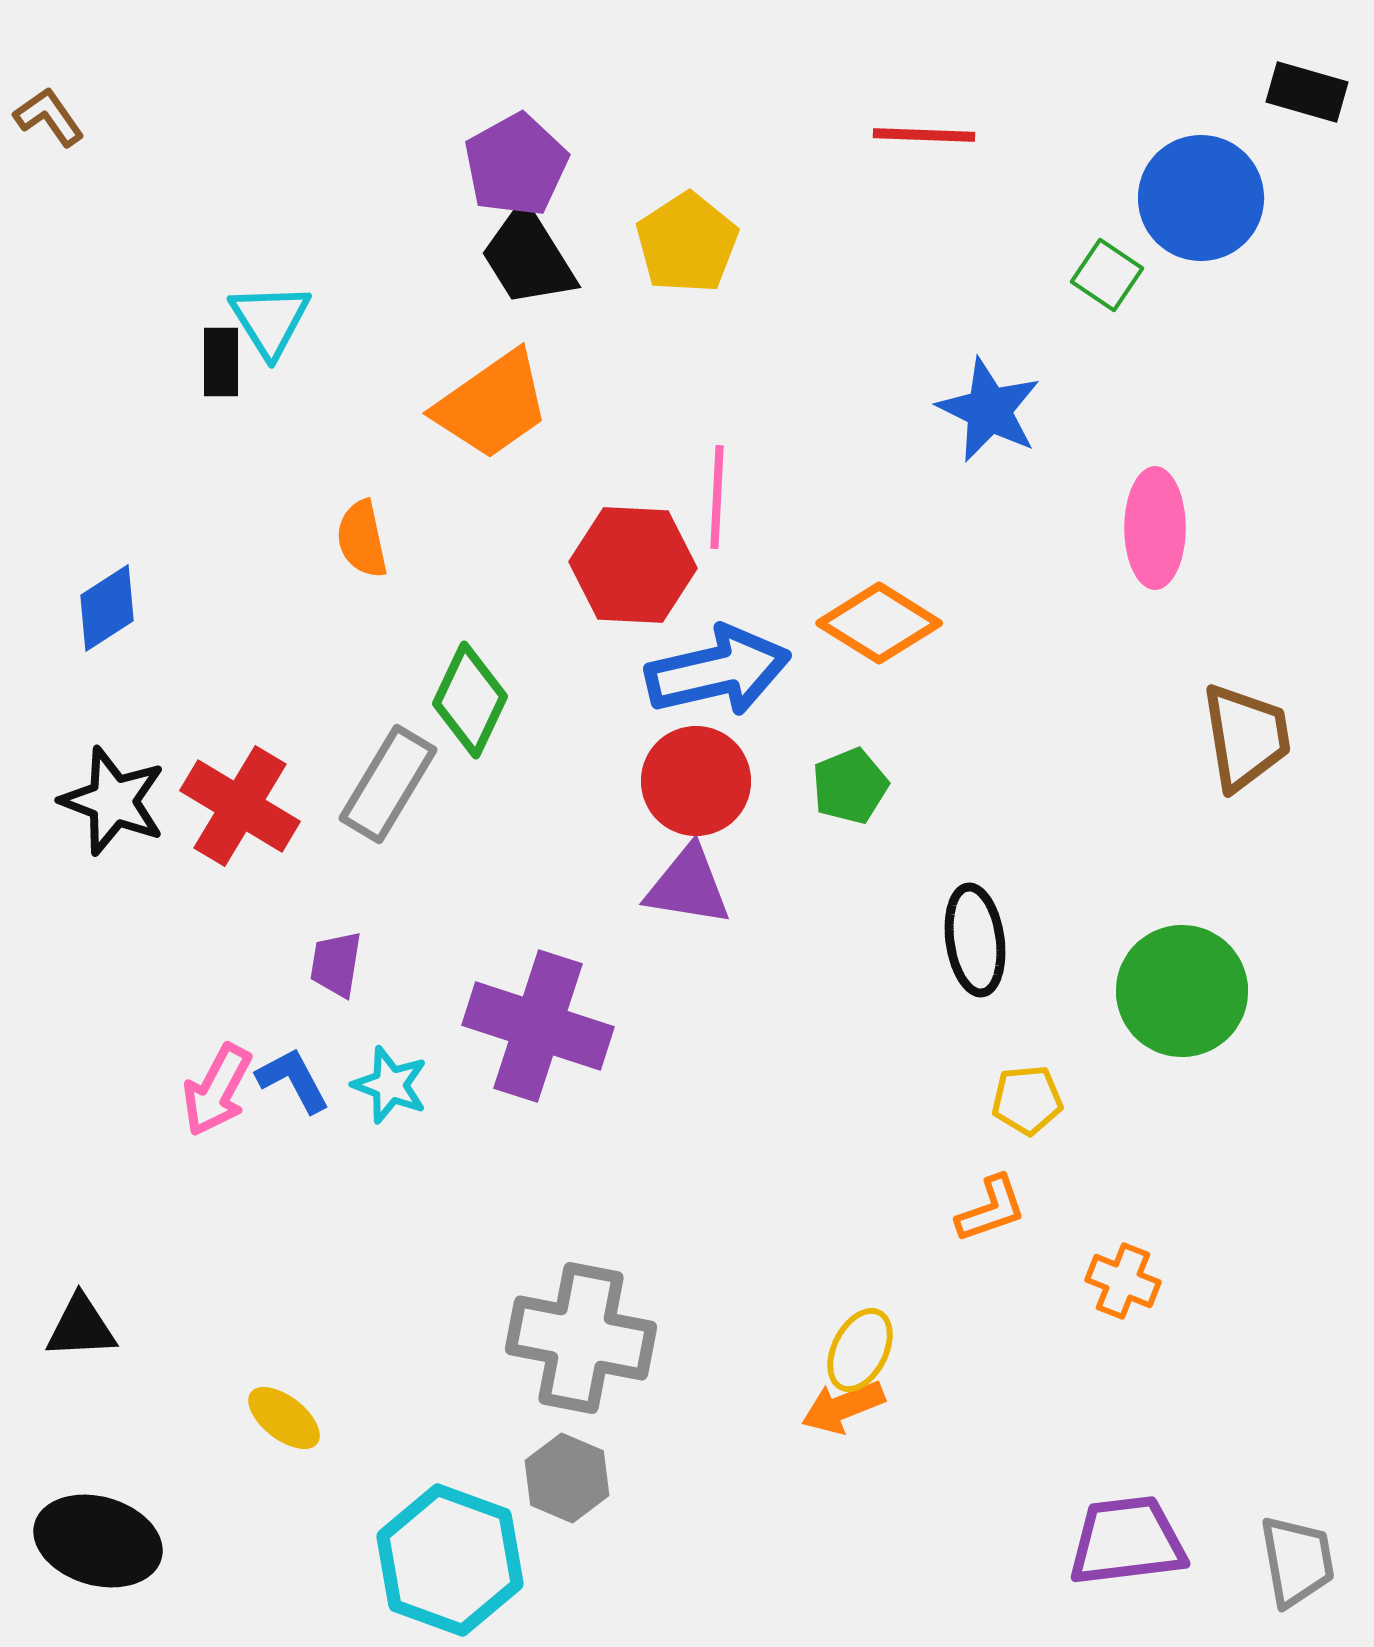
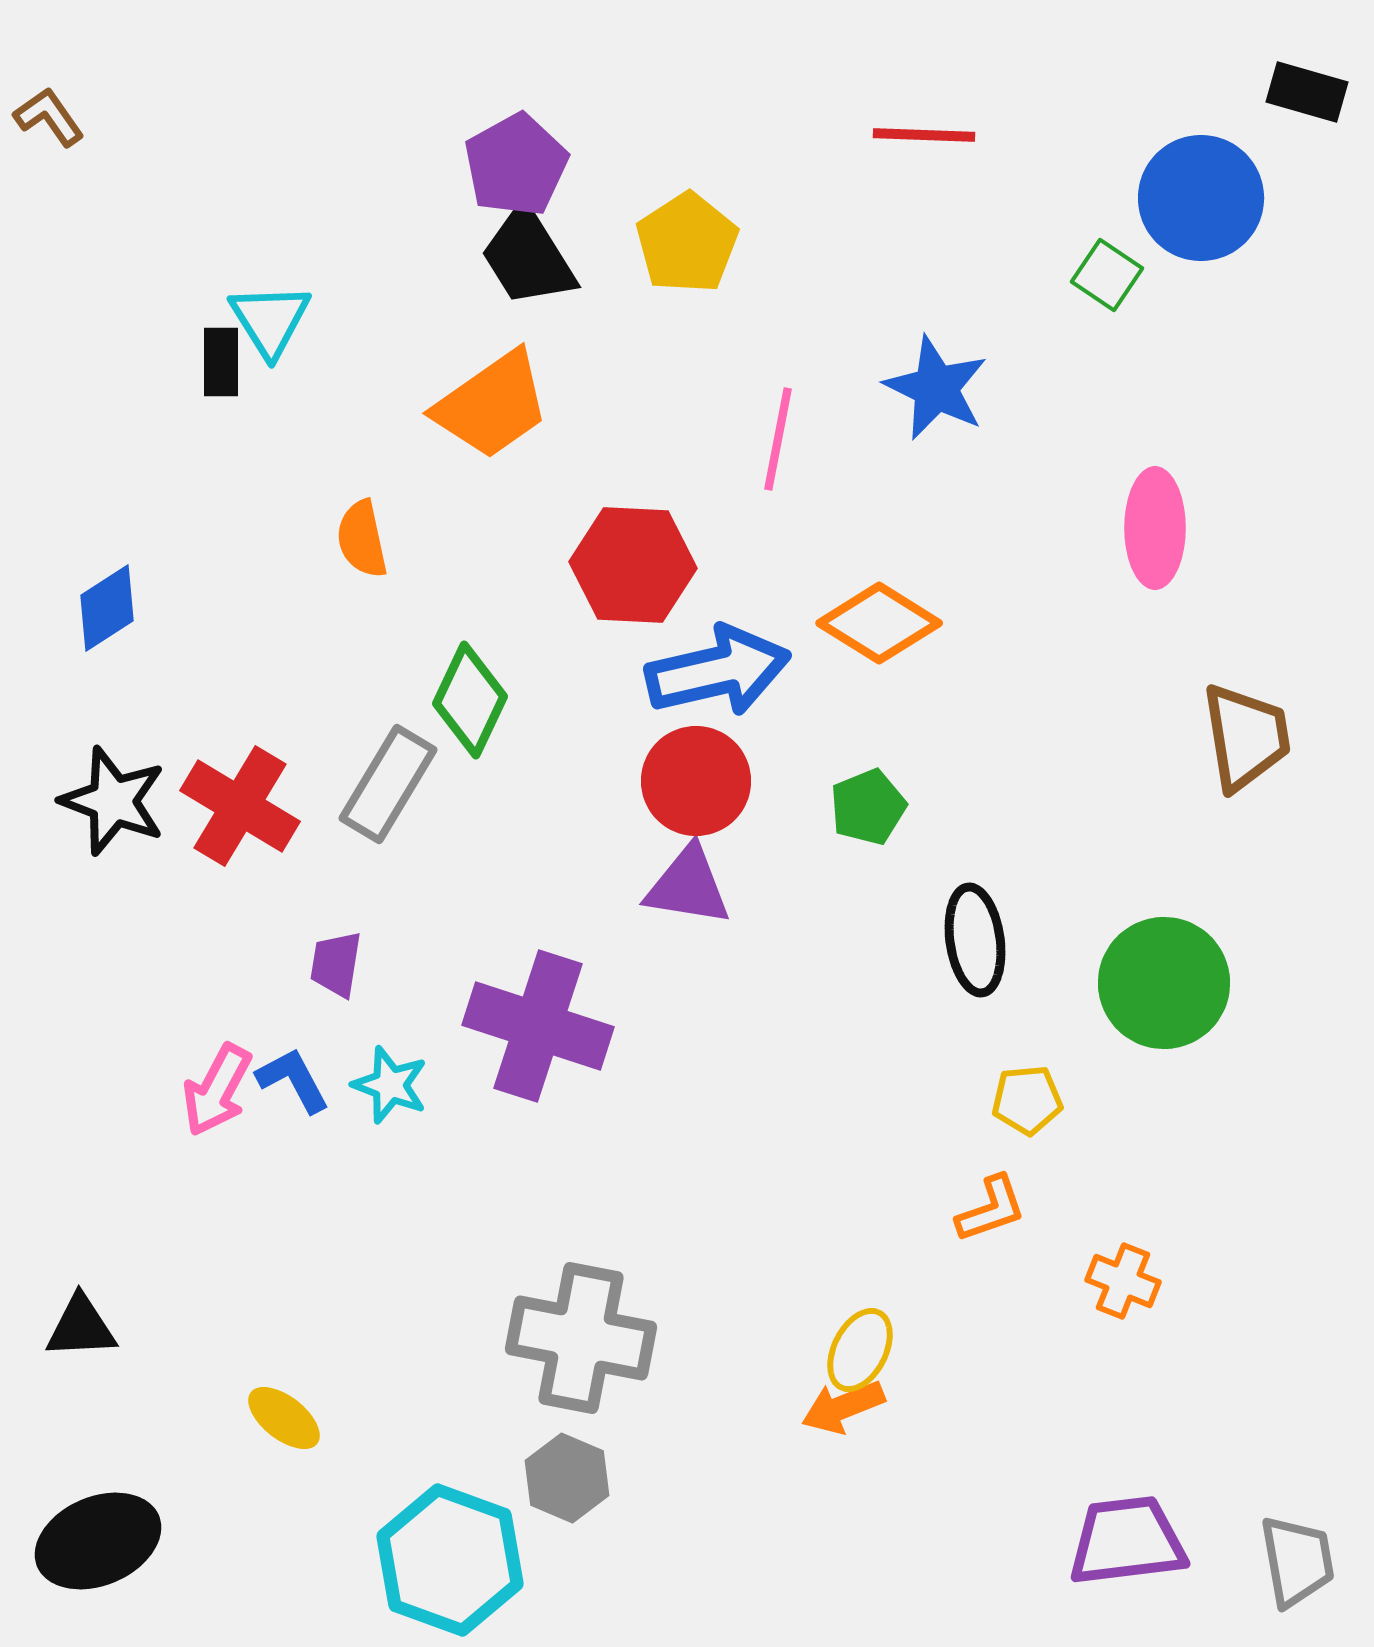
blue star at (989, 410): moved 53 px left, 22 px up
pink line at (717, 497): moved 61 px right, 58 px up; rotated 8 degrees clockwise
green pentagon at (850, 786): moved 18 px right, 21 px down
green circle at (1182, 991): moved 18 px left, 8 px up
black ellipse at (98, 1541): rotated 39 degrees counterclockwise
